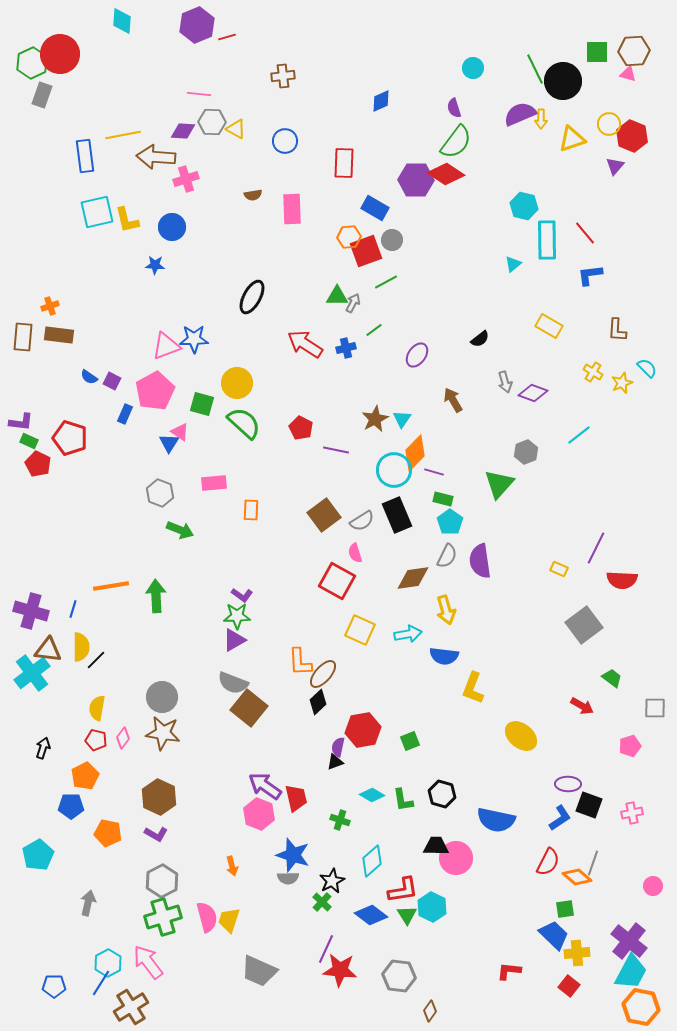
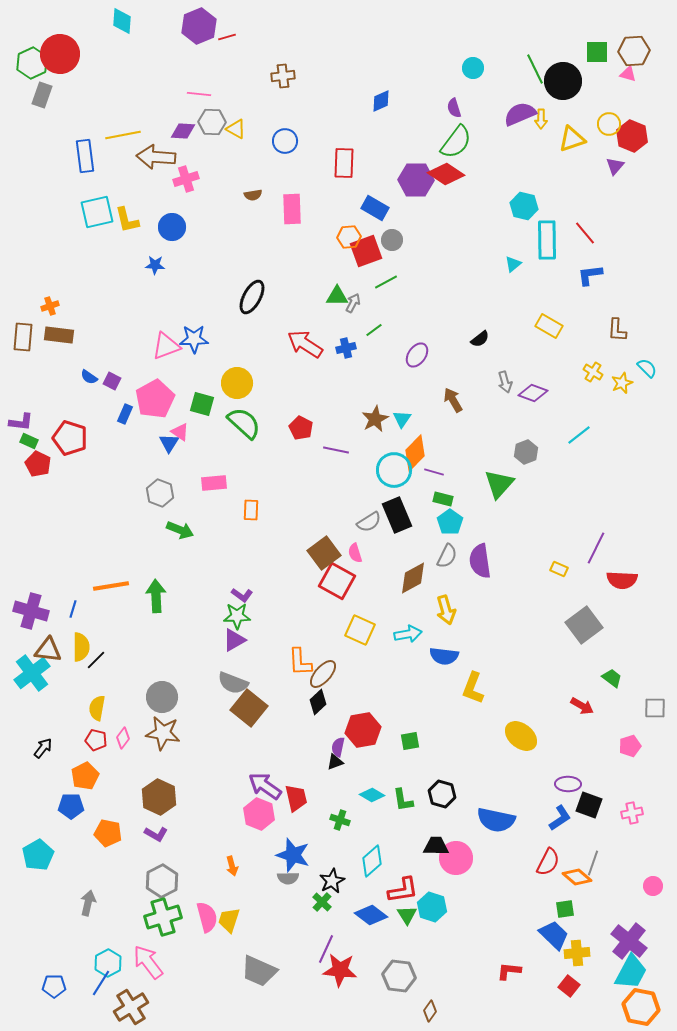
purple hexagon at (197, 25): moved 2 px right, 1 px down
pink pentagon at (155, 391): moved 8 px down
brown square at (324, 515): moved 38 px down
gray semicircle at (362, 521): moved 7 px right, 1 px down
brown diamond at (413, 578): rotated 20 degrees counterclockwise
green square at (410, 741): rotated 12 degrees clockwise
black arrow at (43, 748): rotated 20 degrees clockwise
cyan hexagon at (432, 907): rotated 8 degrees counterclockwise
